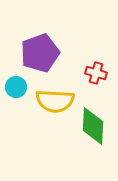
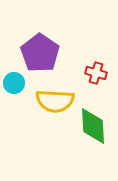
purple pentagon: rotated 18 degrees counterclockwise
cyan circle: moved 2 px left, 4 px up
green diamond: rotated 6 degrees counterclockwise
